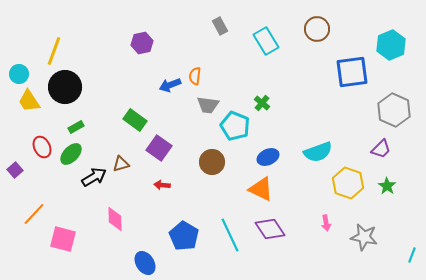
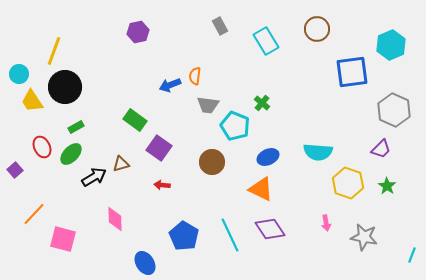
purple hexagon at (142, 43): moved 4 px left, 11 px up
yellow trapezoid at (29, 101): moved 3 px right
cyan semicircle at (318, 152): rotated 24 degrees clockwise
